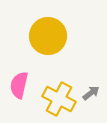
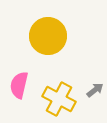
gray arrow: moved 4 px right, 3 px up
